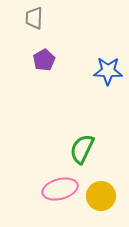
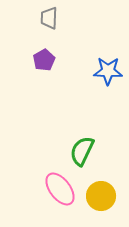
gray trapezoid: moved 15 px right
green semicircle: moved 2 px down
pink ellipse: rotated 68 degrees clockwise
